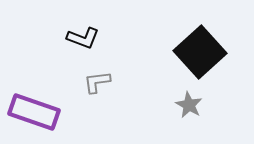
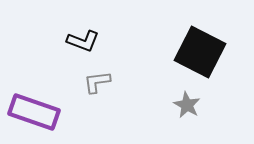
black L-shape: moved 3 px down
black square: rotated 21 degrees counterclockwise
gray star: moved 2 px left
